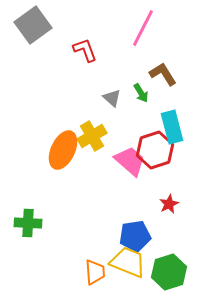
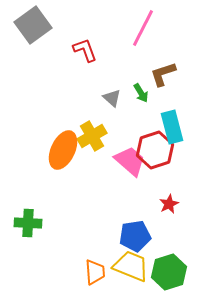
brown L-shape: rotated 76 degrees counterclockwise
yellow trapezoid: moved 3 px right, 4 px down
